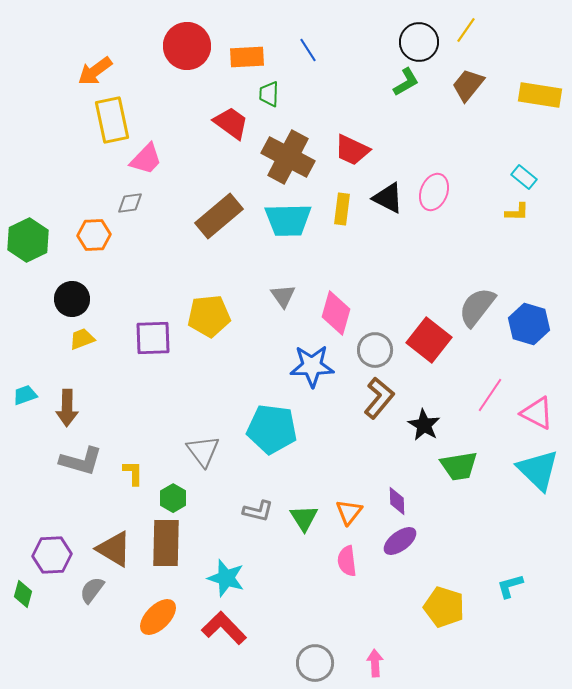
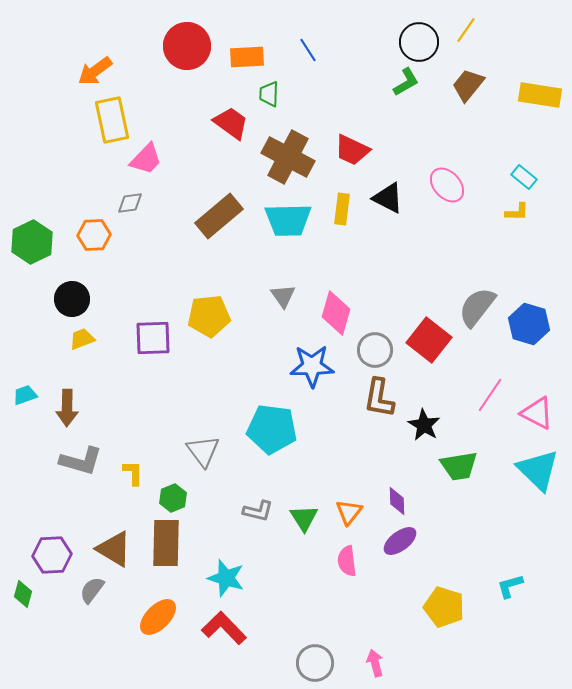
pink ellipse at (434, 192): moved 13 px right, 7 px up; rotated 63 degrees counterclockwise
green hexagon at (28, 240): moved 4 px right, 2 px down
brown L-shape at (379, 398): rotated 150 degrees clockwise
green hexagon at (173, 498): rotated 8 degrees clockwise
pink arrow at (375, 663): rotated 12 degrees counterclockwise
